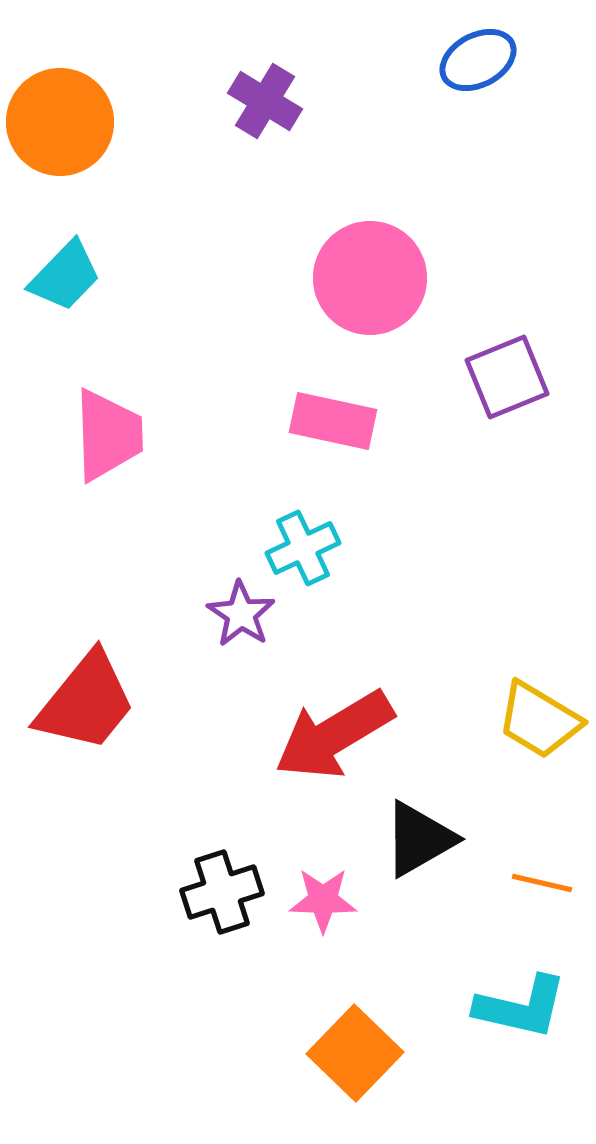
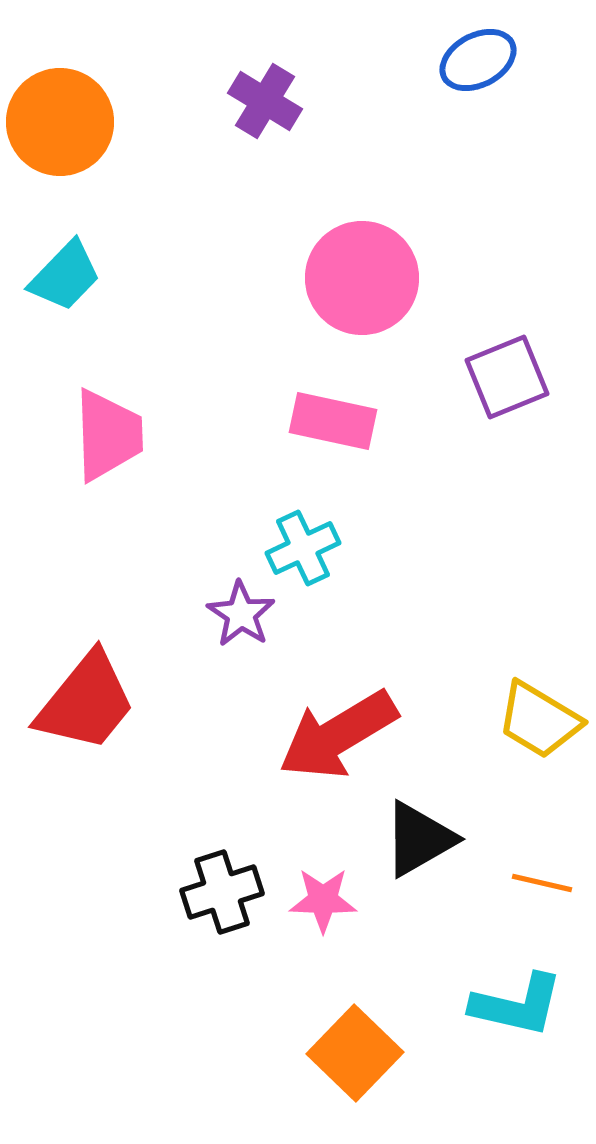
pink circle: moved 8 px left
red arrow: moved 4 px right
cyan L-shape: moved 4 px left, 2 px up
